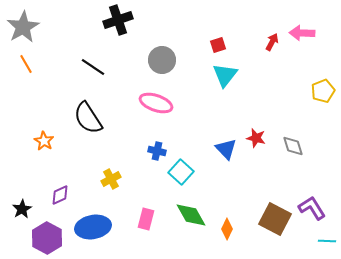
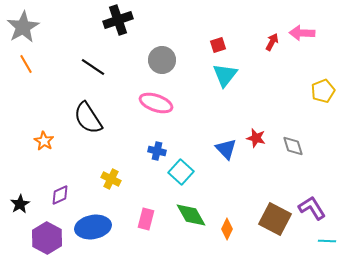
yellow cross: rotated 36 degrees counterclockwise
black star: moved 2 px left, 5 px up
